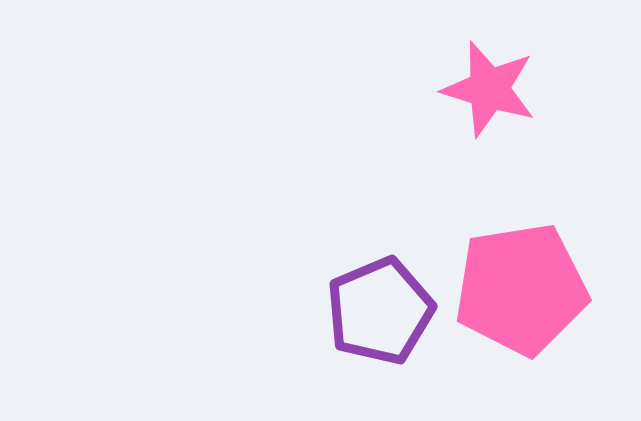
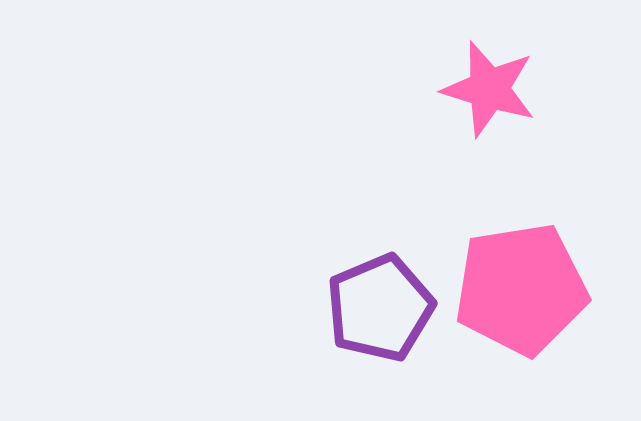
purple pentagon: moved 3 px up
